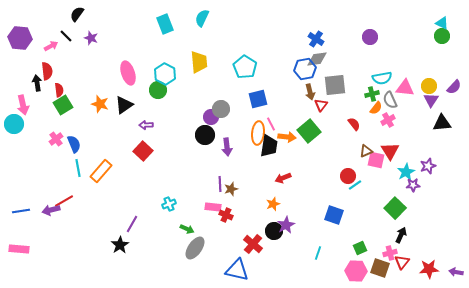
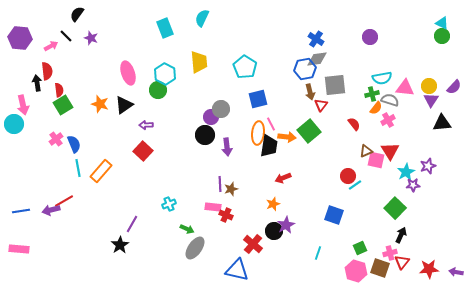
cyan rectangle at (165, 24): moved 4 px down
gray semicircle at (390, 100): rotated 132 degrees clockwise
pink hexagon at (356, 271): rotated 15 degrees clockwise
